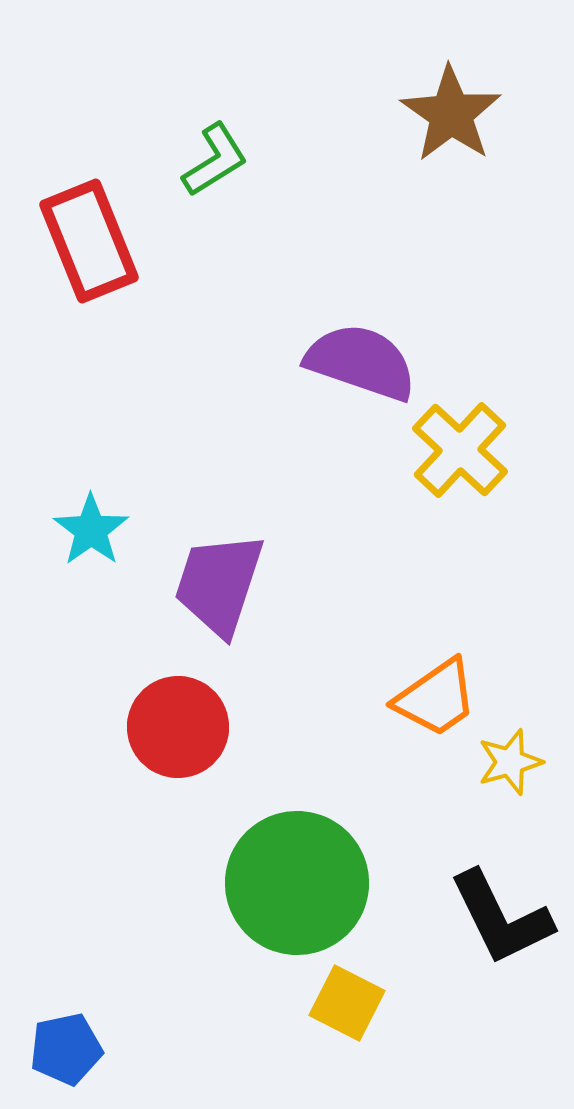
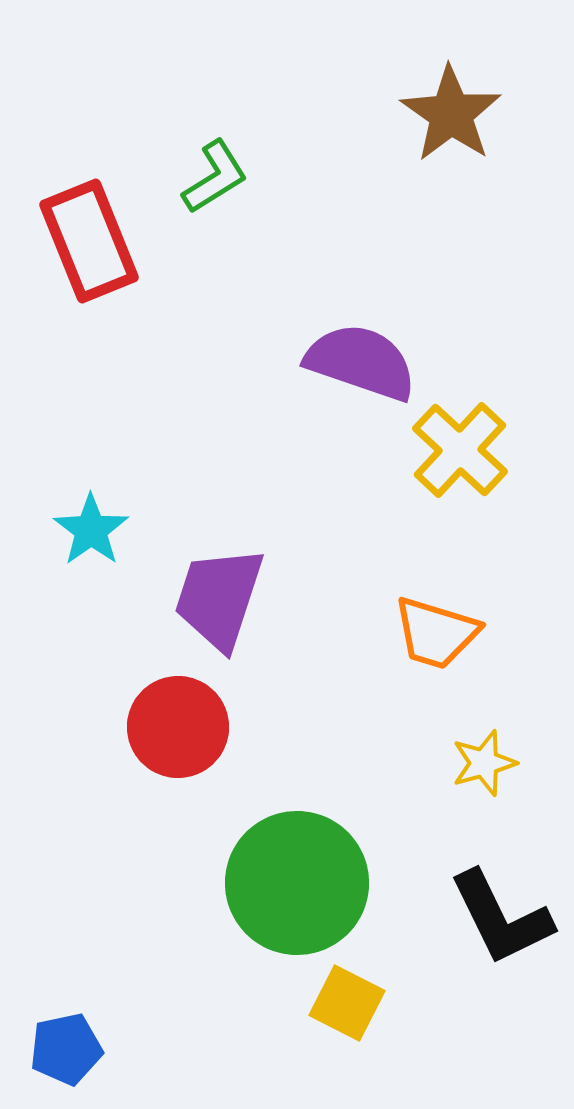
green L-shape: moved 17 px down
purple trapezoid: moved 14 px down
orange trapezoid: moved 65 px up; rotated 52 degrees clockwise
yellow star: moved 26 px left, 1 px down
